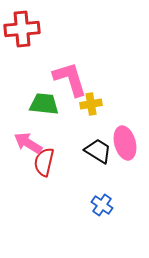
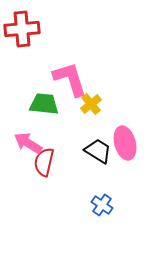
yellow cross: rotated 30 degrees counterclockwise
